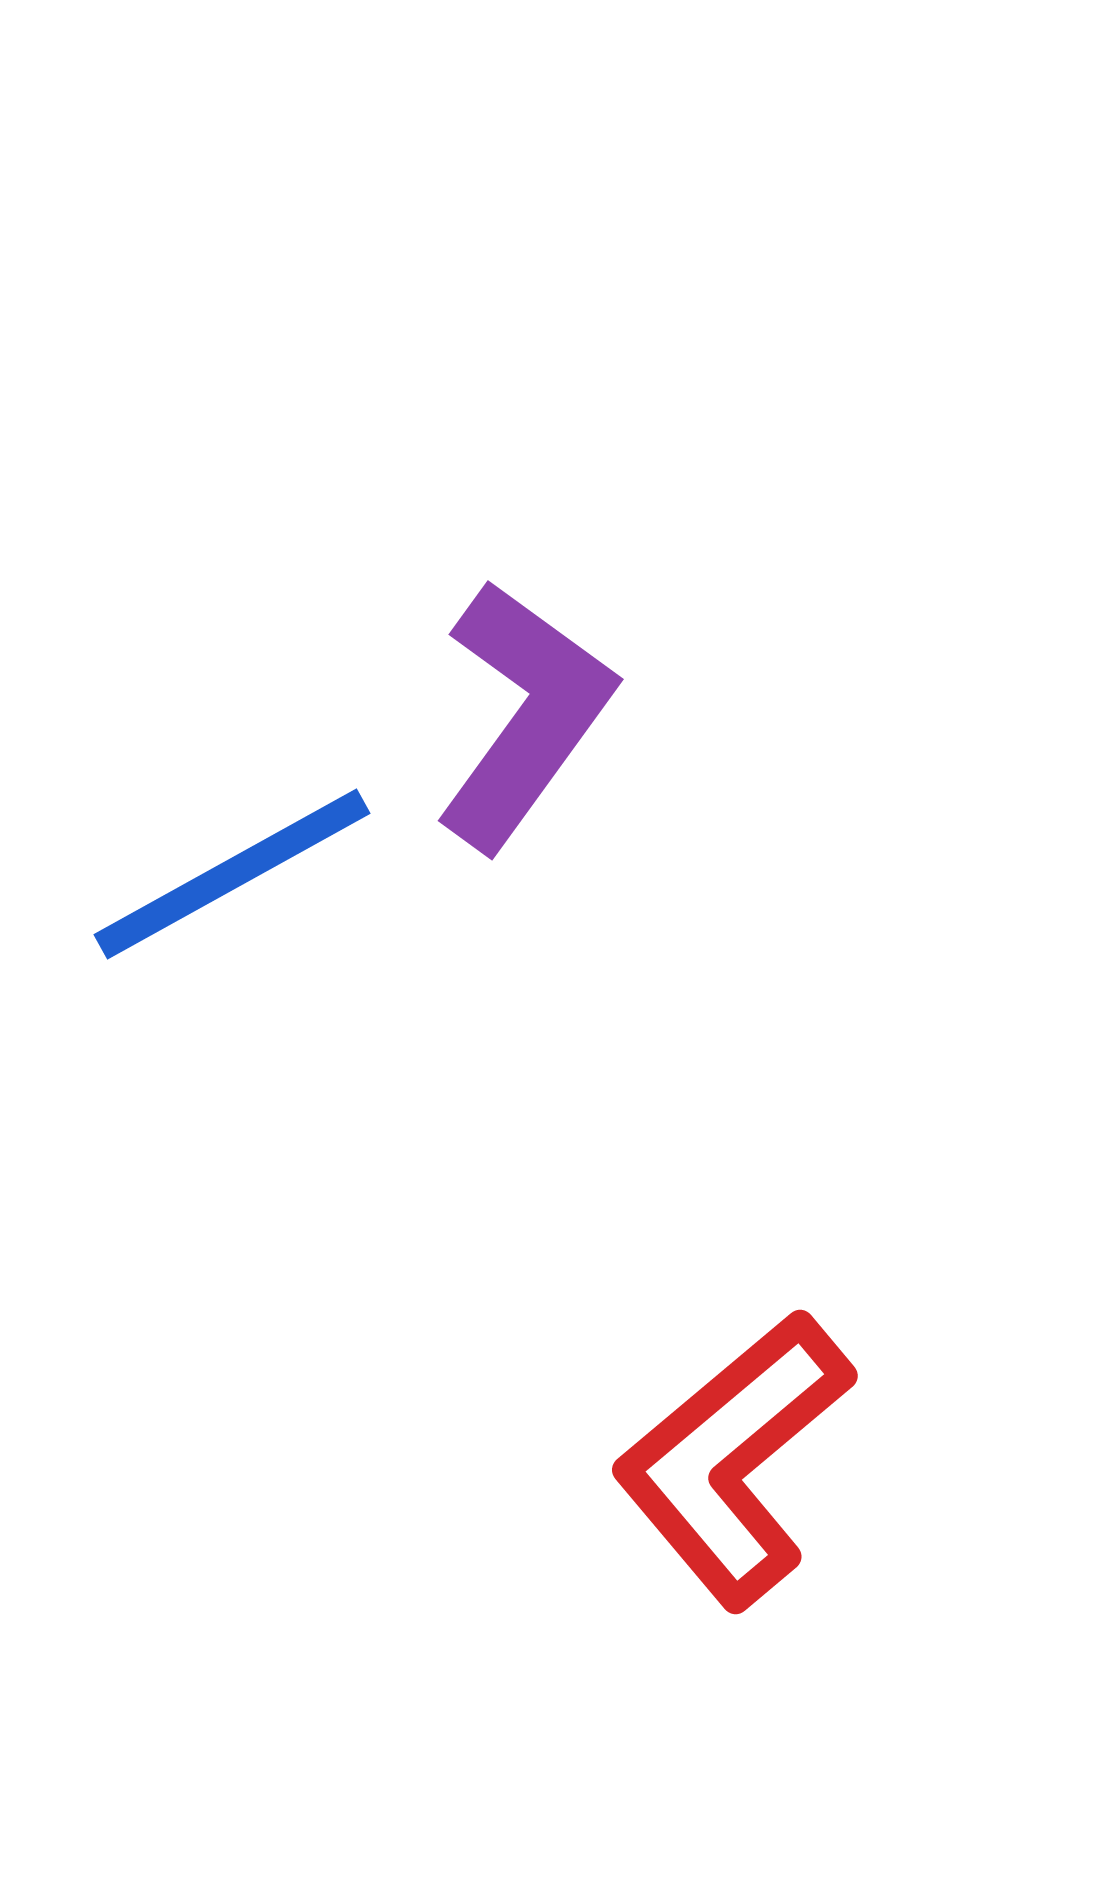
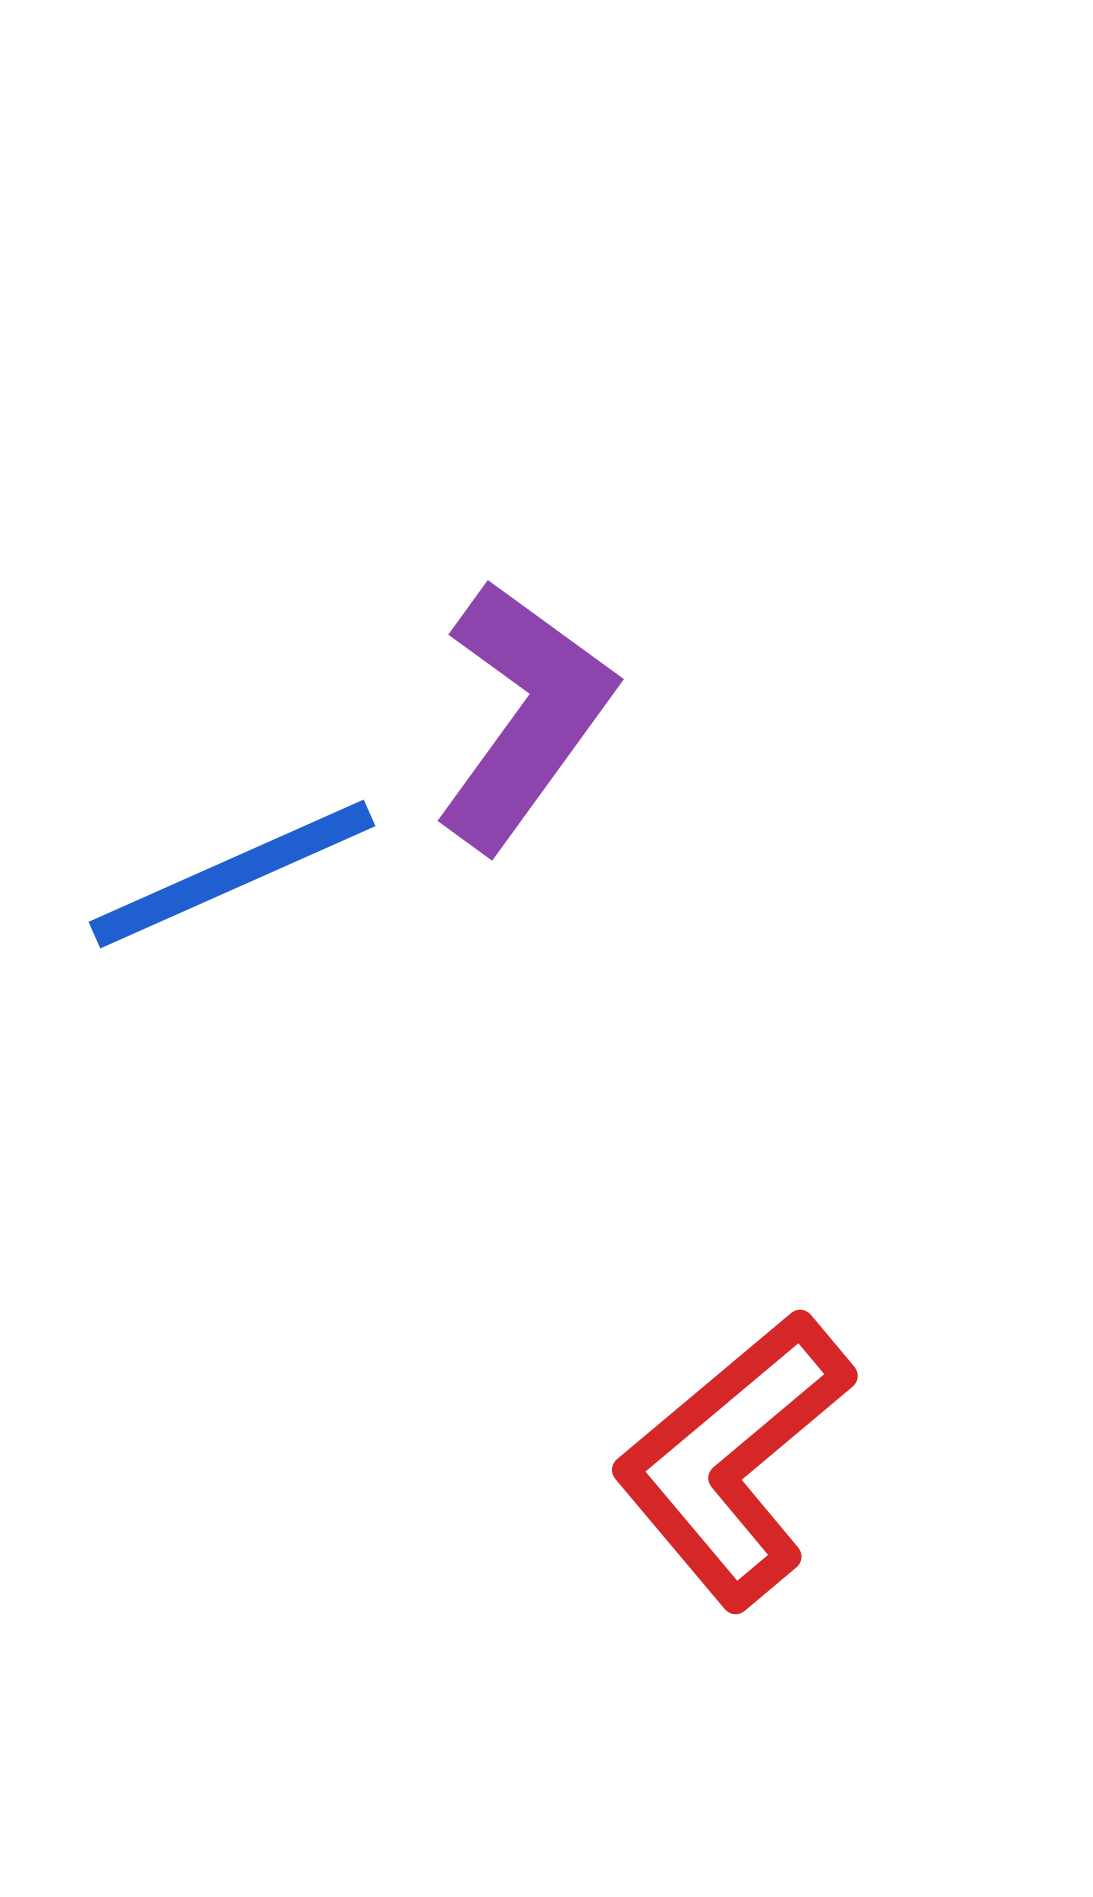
blue line: rotated 5 degrees clockwise
